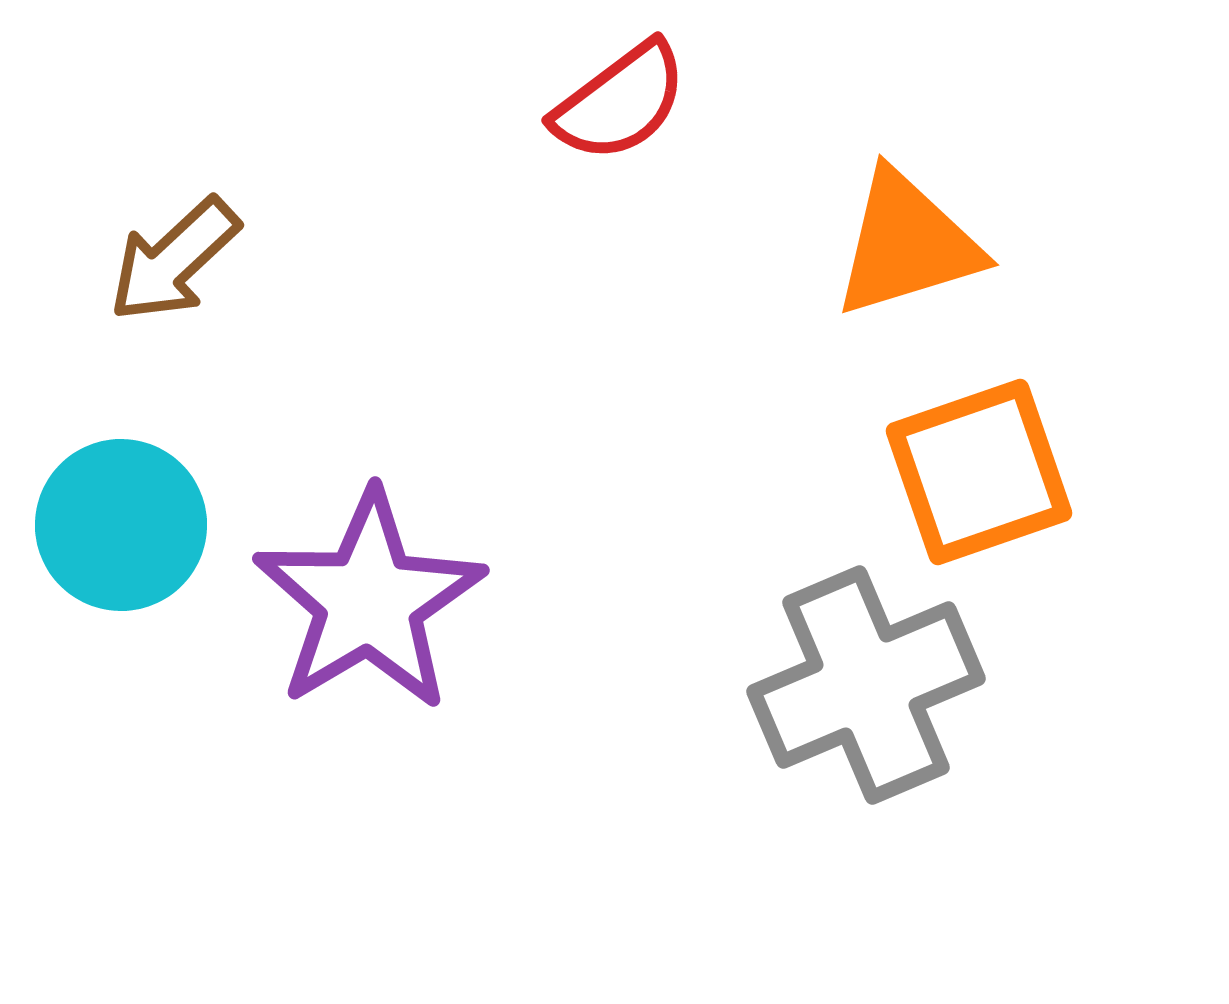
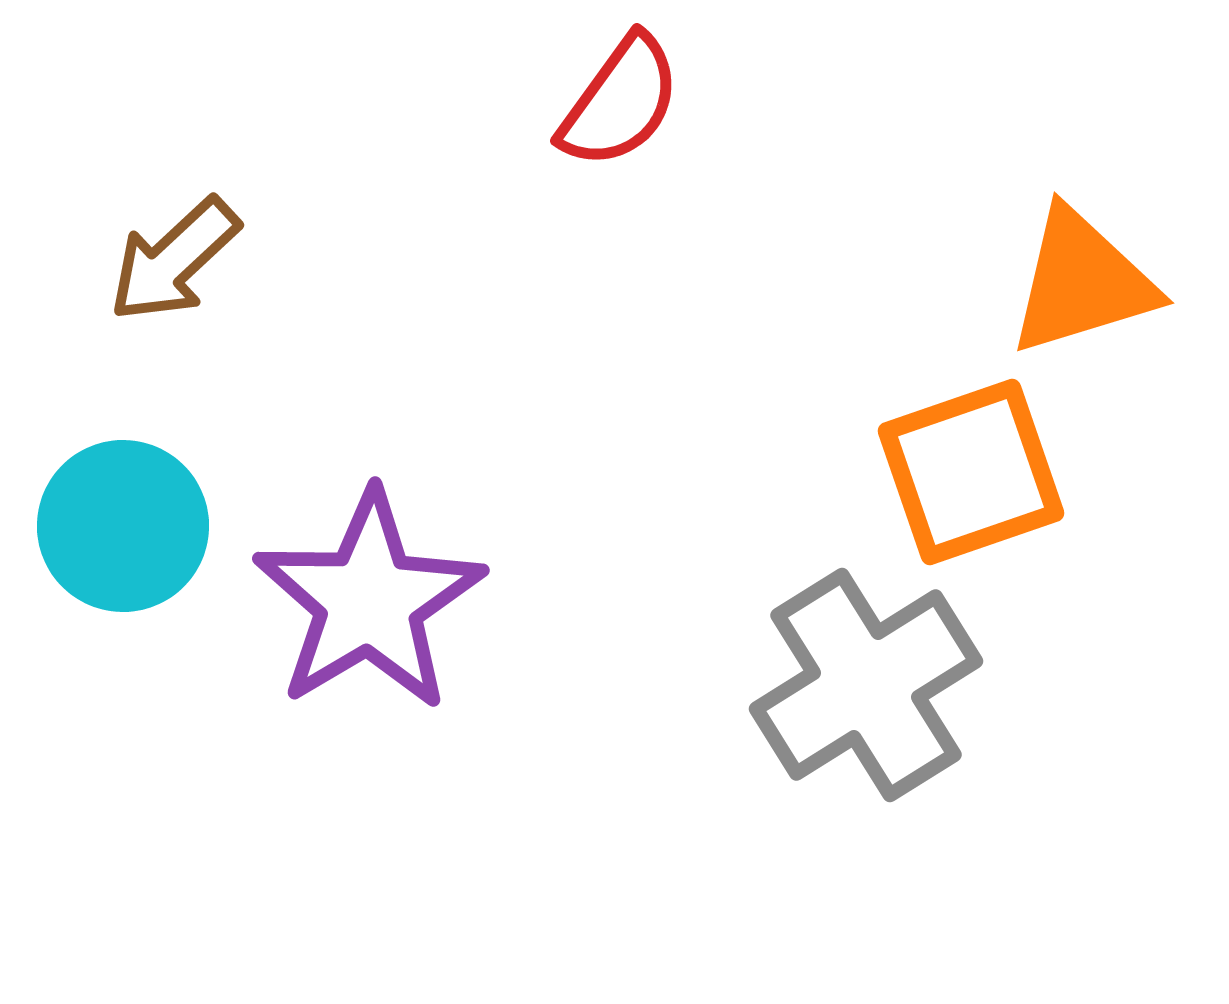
red semicircle: rotated 17 degrees counterclockwise
orange triangle: moved 175 px right, 38 px down
orange square: moved 8 px left
cyan circle: moved 2 px right, 1 px down
gray cross: rotated 9 degrees counterclockwise
